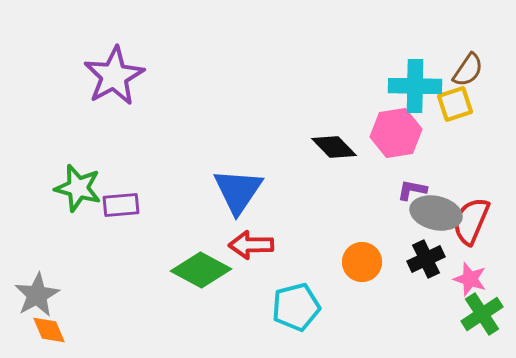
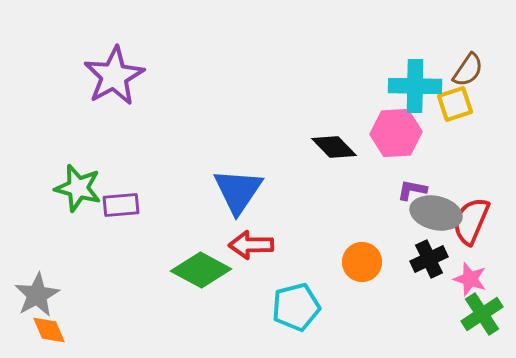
pink hexagon: rotated 6 degrees clockwise
black cross: moved 3 px right
